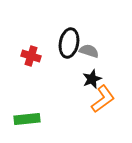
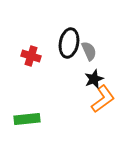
gray semicircle: rotated 48 degrees clockwise
black star: moved 2 px right
